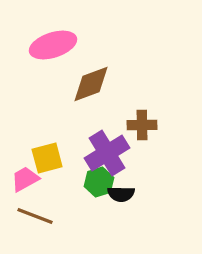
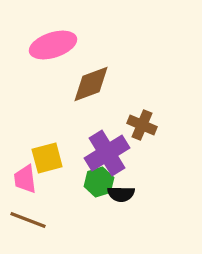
brown cross: rotated 24 degrees clockwise
pink trapezoid: rotated 68 degrees counterclockwise
brown line: moved 7 px left, 4 px down
